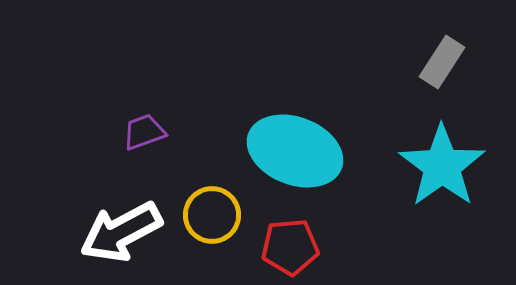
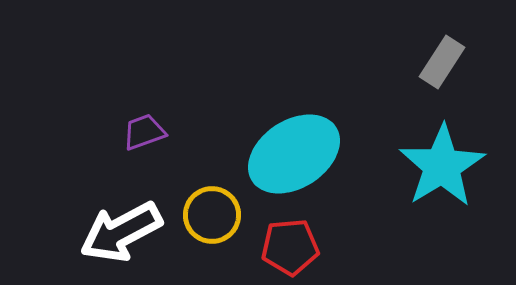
cyan ellipse: moved 1 px left, 3 px down; rotated 54 degrees counterclockwise
cyan star: rotated 4 degrees clockwise
